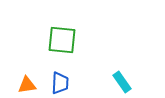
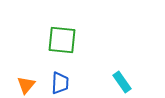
orange triangle: moved 1 px left; rotated 42 degrees counterclockwise
